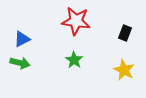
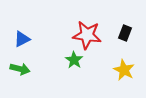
red star: moved 11 px right, 14 px down
green arrow: moved 6 px down
